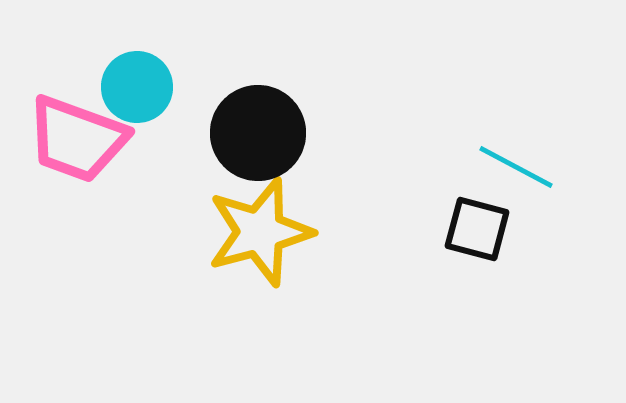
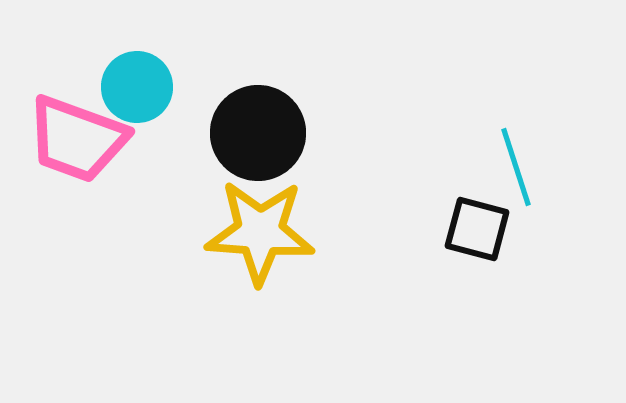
cyan line: rotated 44 degrees clockwise
yellow star: rotated 19 degrees clockwise
